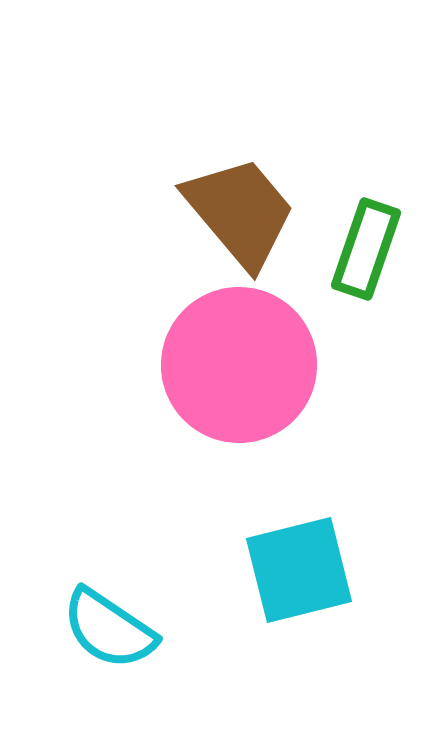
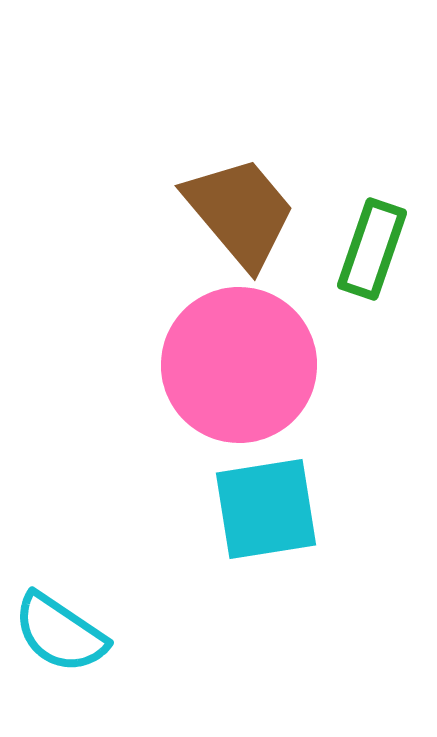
green rectangle: moved 6 px right
cyan square: moved 33 px left, 61 px up; rotated 5 degrees clockwise
cyan semicircle: moved 49 px left, 4 px down
